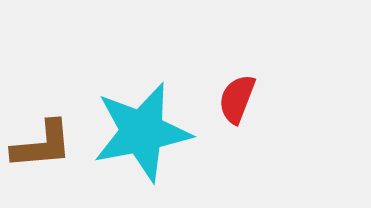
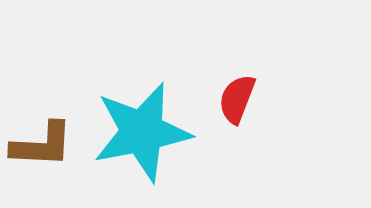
brown L-shape: rotated 8 degrees clockwise
